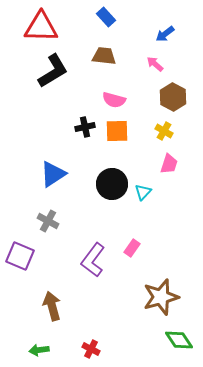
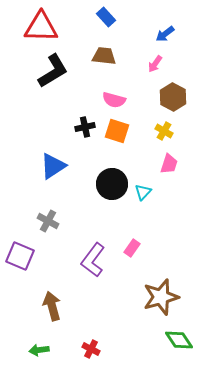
pink arrow: rotated 96 degrees counterclockwise
orange square: rotated 20 degrees clockwise
blue triangle: moved 8 px up
